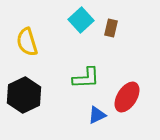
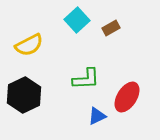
cyan square: moved 4 px left
brown rectangle: rotated 48 degrees clockwise
yellow semicircle: moved 2 px right, 3 px down; rotated 100 degrees counterclockwise
green L-shape: moved 1 px down
blue triangle: moved 1 px down
